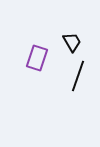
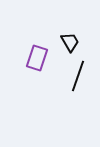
black trapezoid: moved 2 px left
